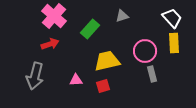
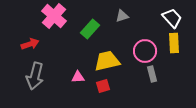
red arrow: moved 20 px left
pink triangle: moved 2 px right, 3 px up
